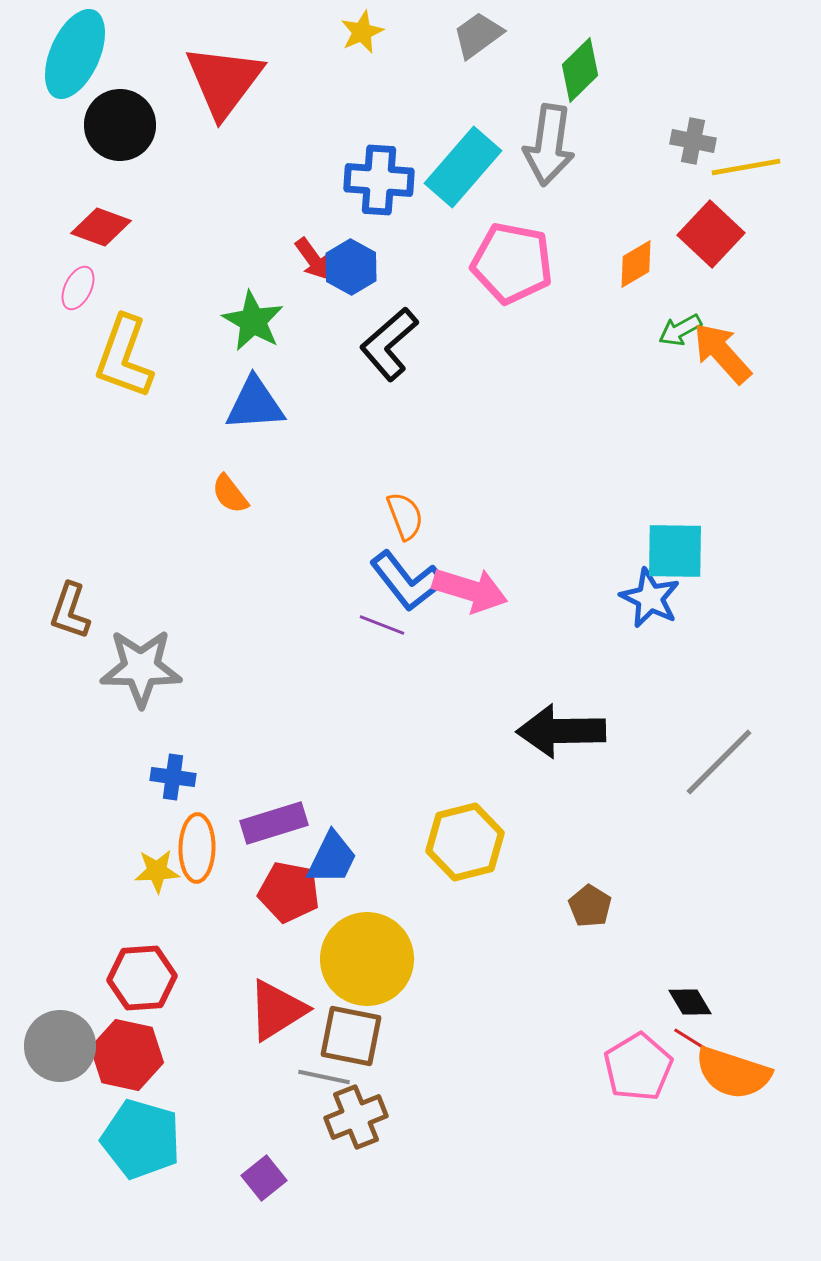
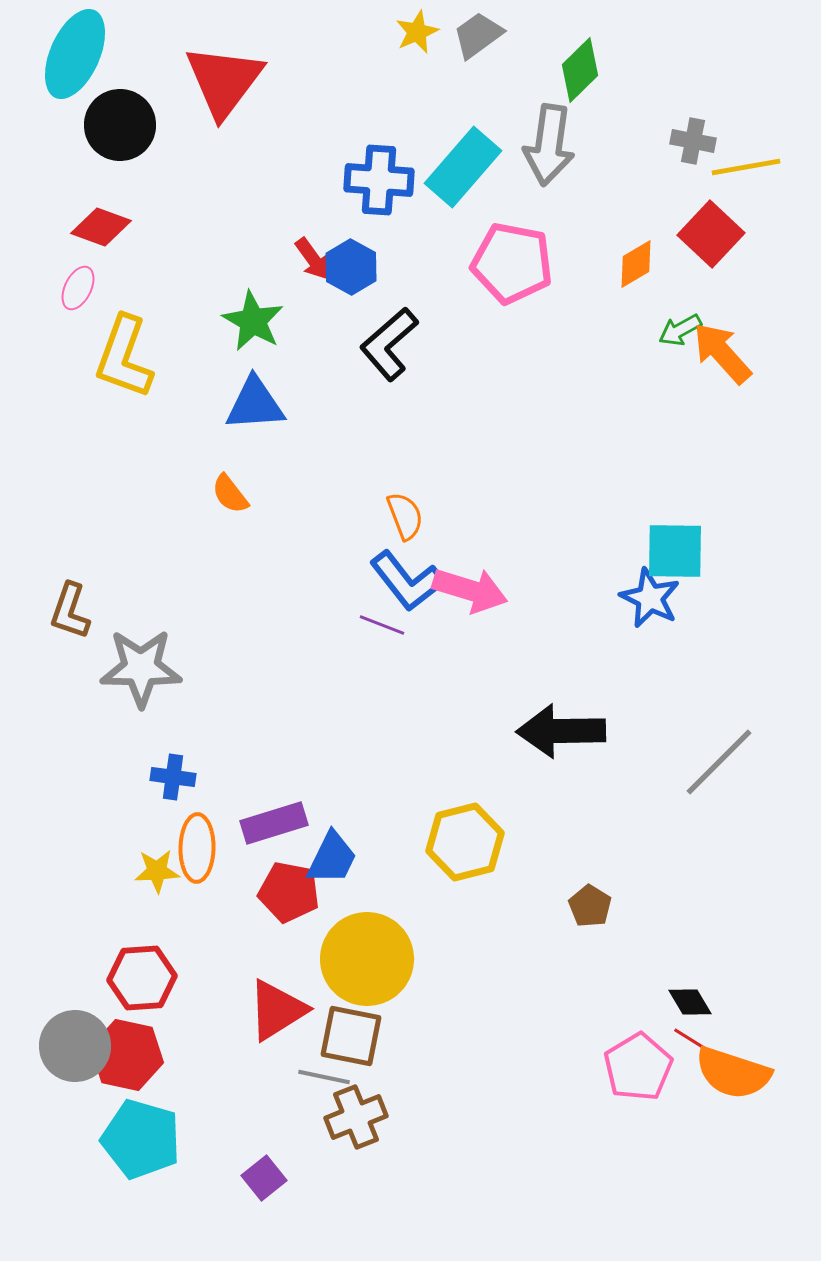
yellow star at (362, 32): moved 55 px right
gray circle at (60, 1046): moved 15 px right
